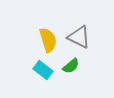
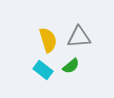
gray triangle: rotated 30 degrees counterclockwise
